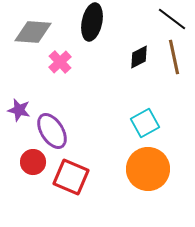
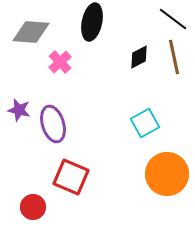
black line: moved 1 px right
gray diamond: moved 2 px left
purple ellipse: moved 1 px right, 7 px up; rotated 15 degrees clockwise
red circle: moved 45 px down
orange circle: moved 19 px right, 5 px down
